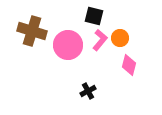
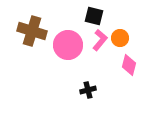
black cross: moved 1 px up; rotated 14 degrees clockwise
